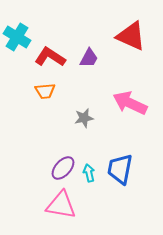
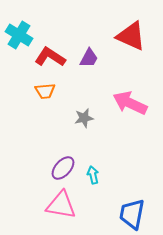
cyan cross: moved 2 px right, 2 px up
blue trapezoid: moved 12 px right, 45 px down
cyan arrow: moved 4 px right, 2 px down
